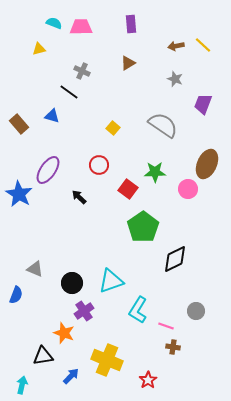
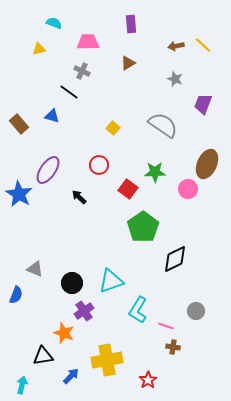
pink trapezoid: moved 7 px right, 15 px down
yellow cross: rotated 32 degrees counterclockwise
